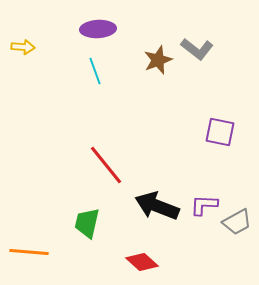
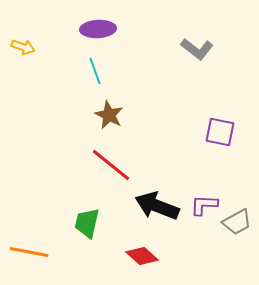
yellow arrow: rotated 15 degrees clockwise
brown star: moved 49 px left, 55 px down; rotated 24 degrees counterclockwise
red line: moved 5 px right; rotated 12 degrees counterclockwise
orange line: rotated 6 degrees clockwise
red diamond: moved 6 px up
